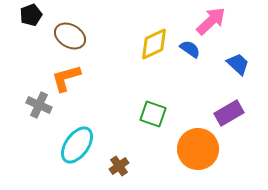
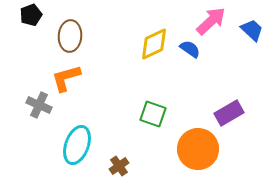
brown ellipse: rotated 64 degrees clockwise
blue trapezoid: moved 14 px right, 34 px up
cyan ellipse: rotated 15 degrees counterclockwise
